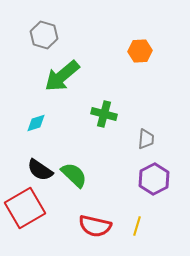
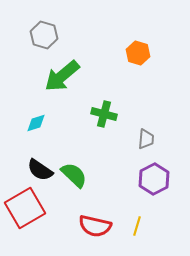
orange hexagon: moved 2 px left, 2 px down; rotated 20 degrees clockwise
